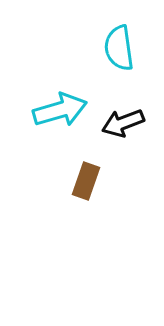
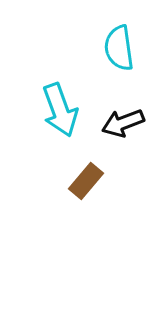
cyan arrow: rotated 86 degrees clockwise
brown rectangle: rotated 21 degrees clockwise
